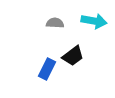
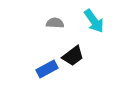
cyan arrow: rotated 45 degrees clockwise
blue rectangle: rotated 35 degrees clockwise
